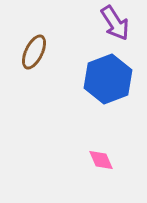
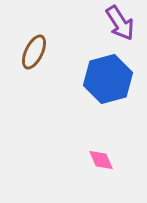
purple arrow: moved 5 px right
blue hexagon: rotated 6 degrees clockwise
